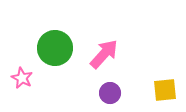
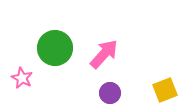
yellow square: rotated 15 degrees counterclockwise
